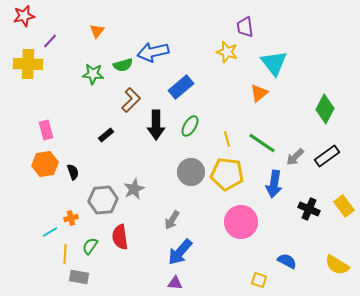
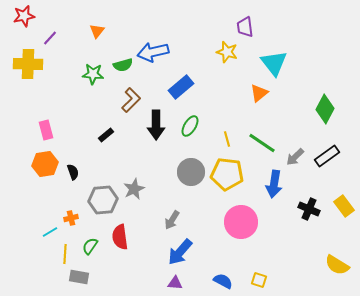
purple line at (50, 41): moved 3 px up
blue semicircle at (287, 261): moved 64 px left, 20 px down
